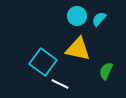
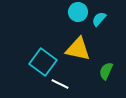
cyan circle: moved 1 px right, 4 px up
